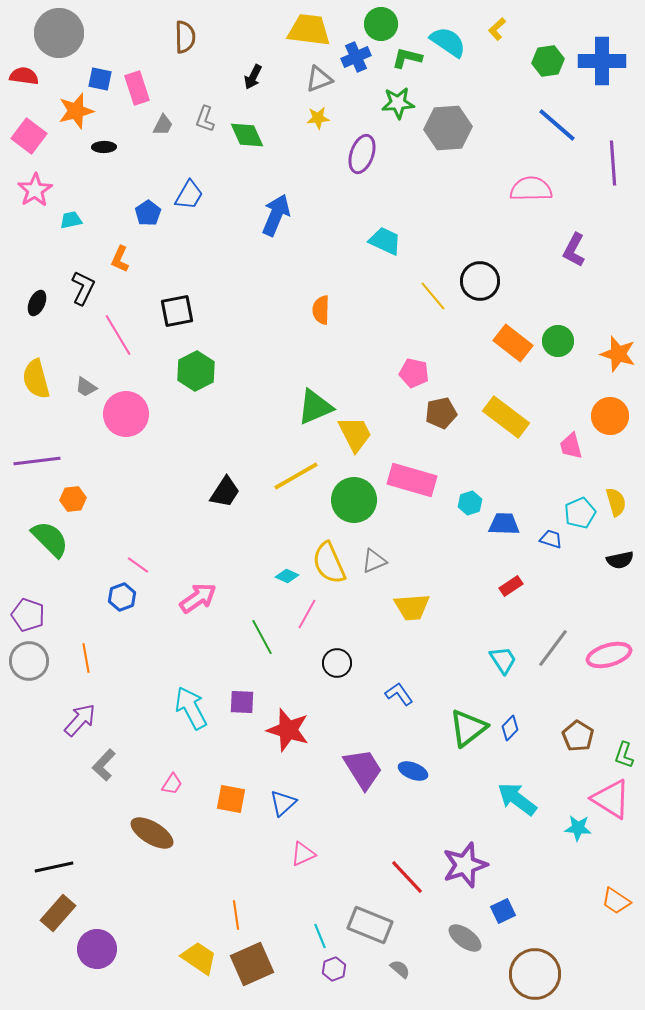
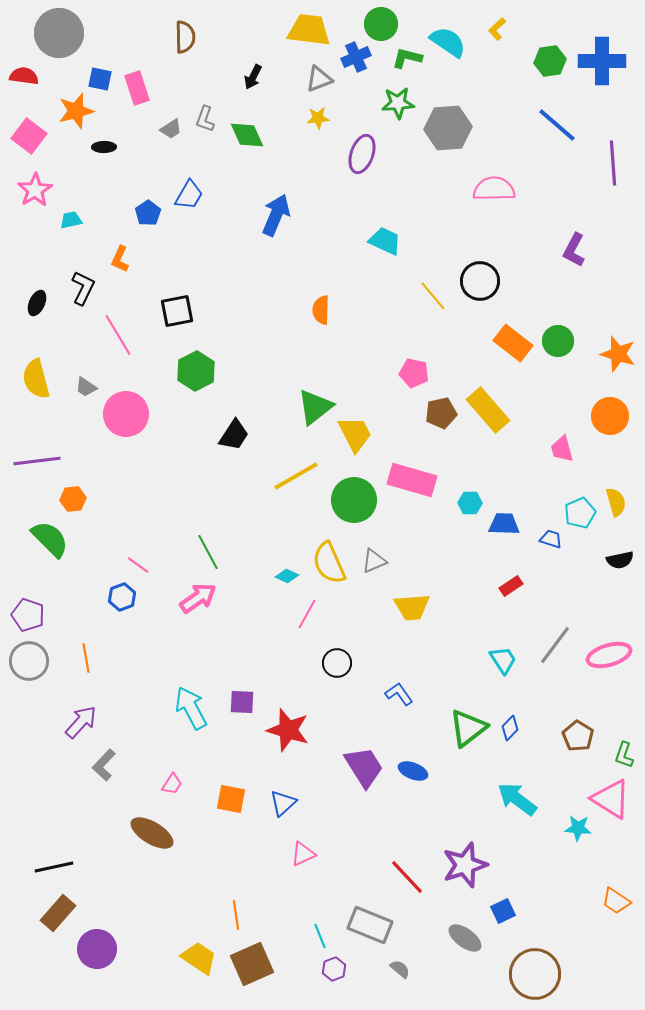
green hexagon at (548, 61): moved 2 px right
gray trapezoid at (163, 125): moved 8 px right, 4 px down; rotated 30 degrees clockwise
pink semicircle at (531, 189): moved 37 px left
green triangle at (315, 407): rotated 15 degrees counterclockwise
yellow rectangle at (506, 417): moved 18 px left, 7 px up; rotated 12 degrees clockwise
pink trapezoid at (571, 446): moved 9 px left, 3 px down
black trapezoid at (225, 492): moved 9 px right, 57 px up
cyan hexagon at (470, 503): rotated 20 degrees clockwise
green line at (262, 637): moved 54 px left, 85 px up
gray line at (553, 648): moved 2 px right, 3 px up
purple arrow at (80, 720): moved 1 px right, 2 px down
purple trapezoid at (363, 769): moved 1 px right, 2 px up
